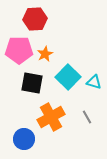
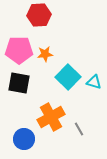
red hexagon: moved 4 px right, 4 px up
orange star: rotated 21 degrees clockwise
black square: moved 13 px left
gray line: moved 8 px left, 12 px down
